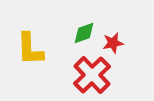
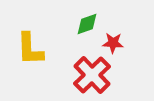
green diamond: moved 3 px right, 9 px up
red star: rotated 15 degrees clockwise
